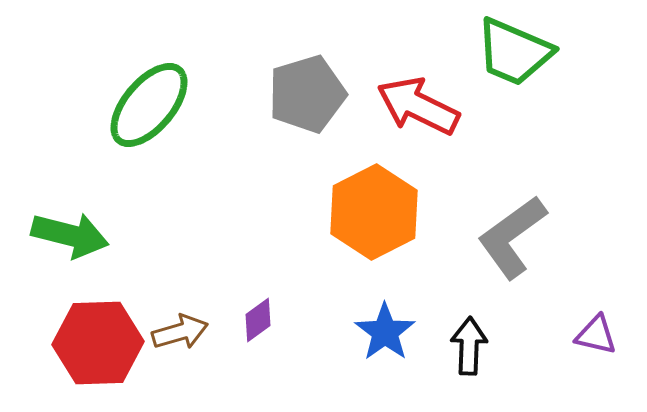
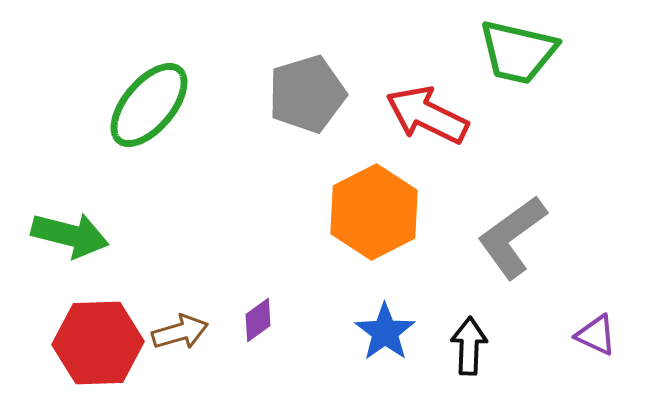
green trapezoid: moved 4 px right; rotated 10 degrees counterclockwise
red arrow: moved 9 px right, 9 px down
purple triangle: rotated 12 degrees clockwise
